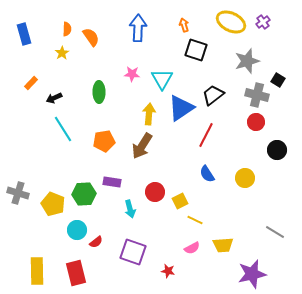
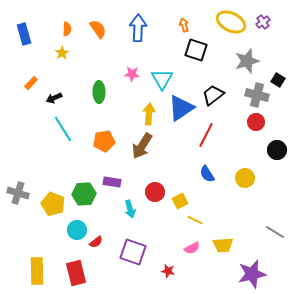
orange semicircle at (91, 37): moved 7 px right, 8 px up
